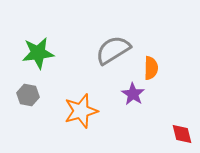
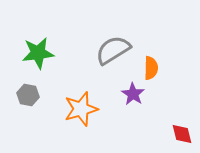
orange star: moved 2 px up
